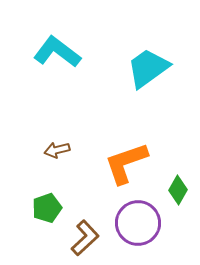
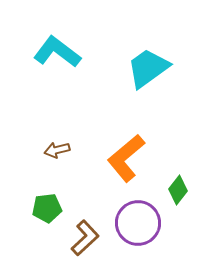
orange L-shape: moved 5 px up; rotated 21 degrees counterclockwise
green diamond: rotated 8 degrees clockwise
green pentagon: rotated 12 degrees clockwise
